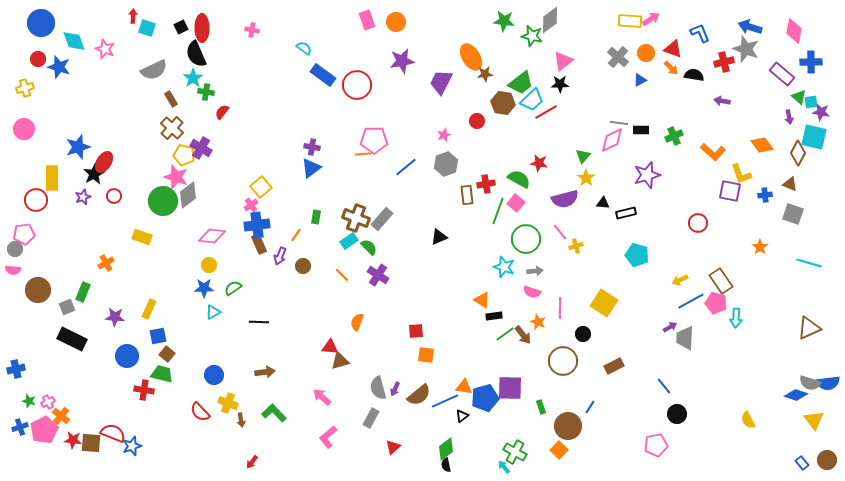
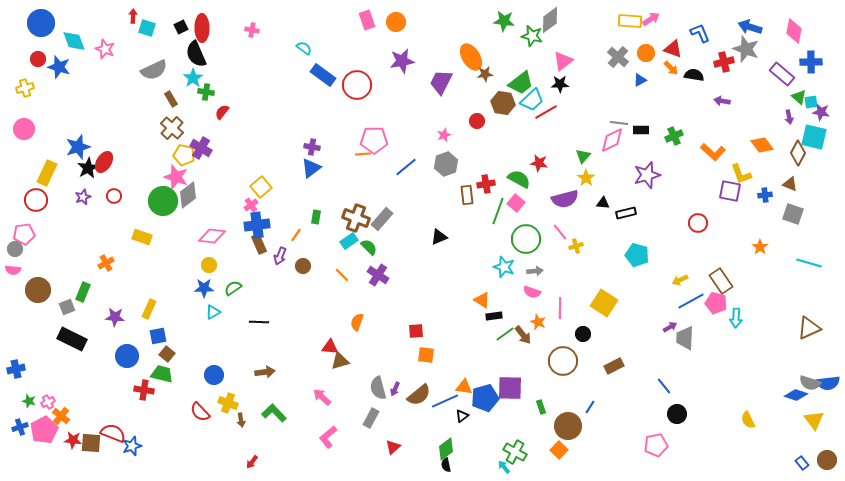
black star at (94, 174): moved 6 px left, 6 px up
yellow rectangle at (52, 178): moved 5 px left, 5 px up; rotated 25 degrees clockwise
